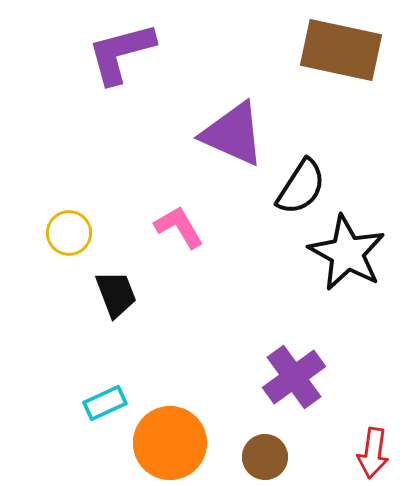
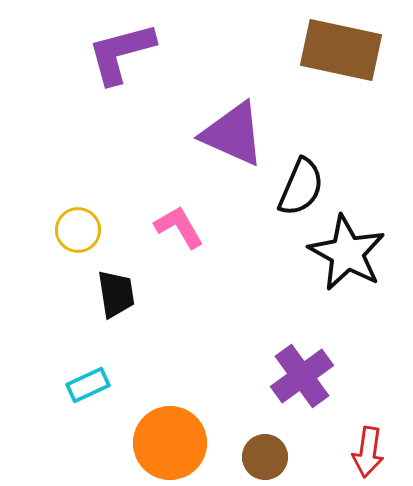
black semicircle: rotated 10 degrees counterclockwise
yellow circle: moved 9 px right, 3 px up
black trapezoid: rotated 12 degrees clockwise
purple cross: moved 8 px right, 1 px up
cyan rectangle: moved 17 px left, 18 px up
red arrow: moved 5 px left, 1 px up
